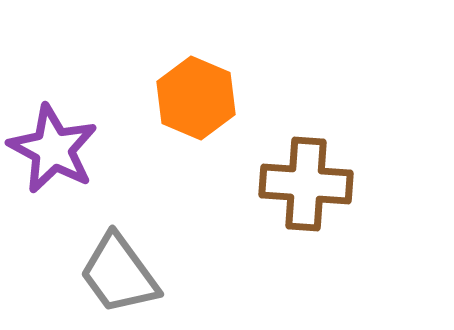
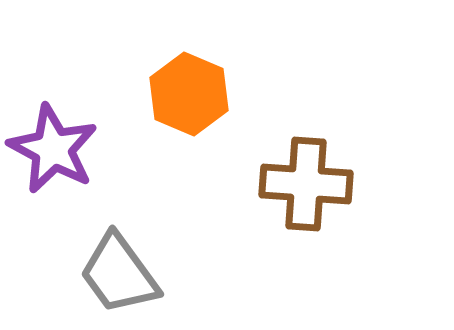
orange hexagon: moved 7 px left, 4 px up
